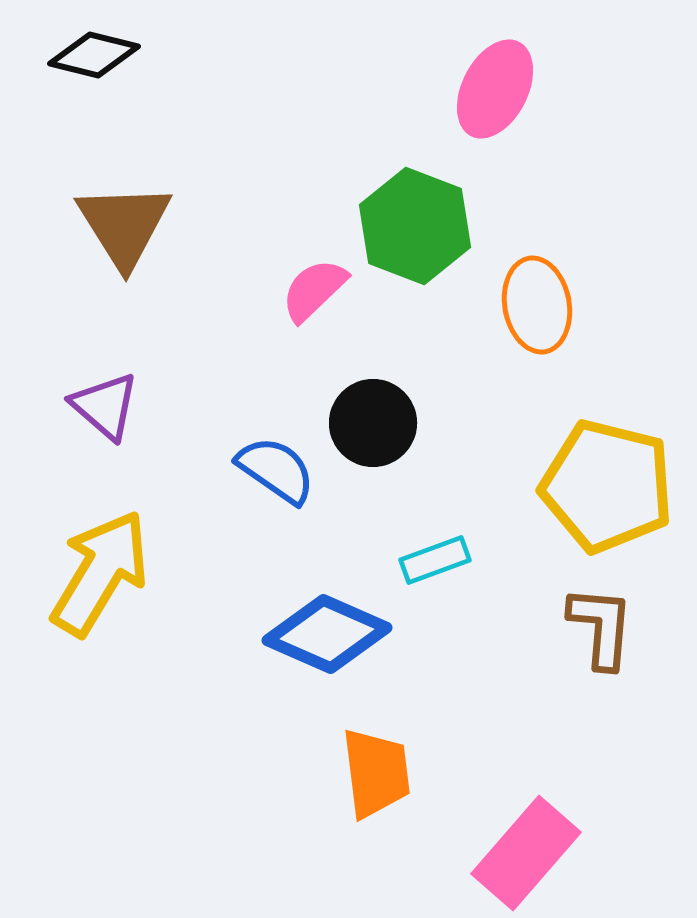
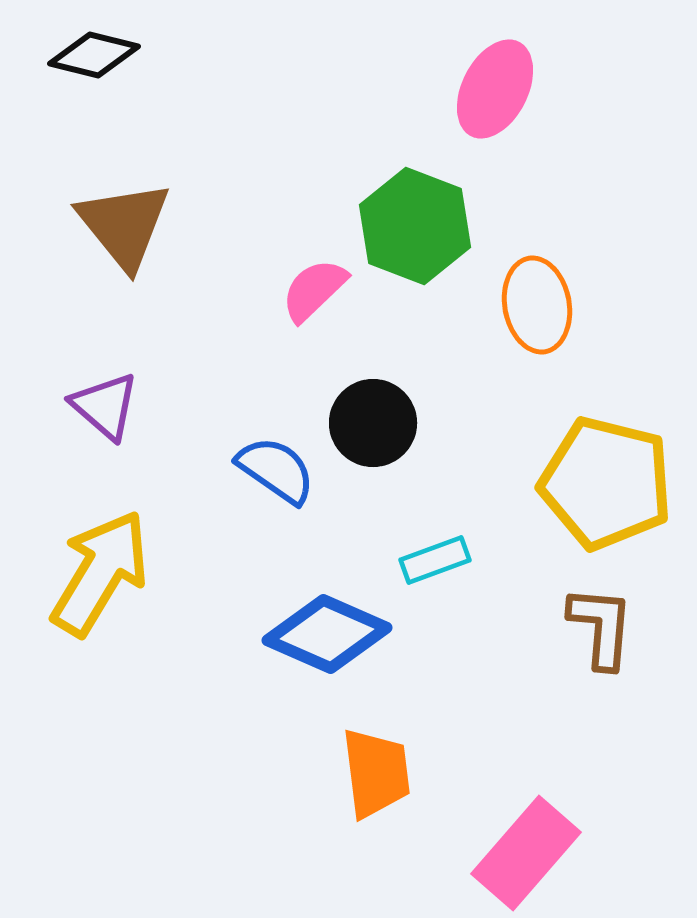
brown triangle: rotated 7 degrees counterclockwise
yellow pentagon: moved 1 px left, 3 px up
